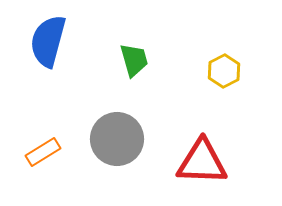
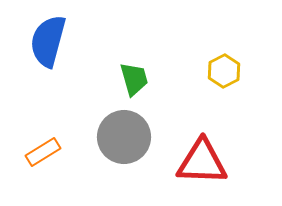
green trapezoid: moved 19 px down
gray circle: moved 7 px right, 2 px up
